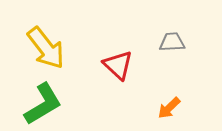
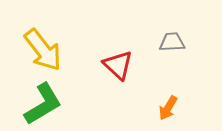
yellow arrow: moved 3 px left, 2 px down
orange arrow: moved 1 px left; rotated 15 degrees counterclockwise
